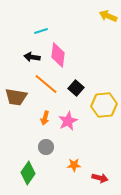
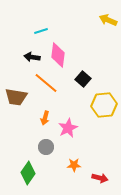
yellow arrow: moved 4 px down
orange line: moved 1 px up
black square: moved 7 px right, 9 px up
pink star: moved 7 px down
